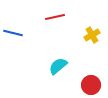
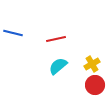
red line: moved 1 px right, 22 px down
yellow cross: moved 29 px down
red circle: moved 4 px right
